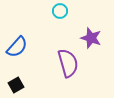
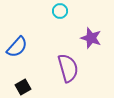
purple semicircle: moved 5 px down
black square: moved 7 px right, 2 px down
